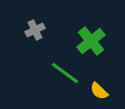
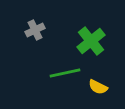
green line: rotated 48 degrees counterclockwise
yellow semicircle: moved 1 px left, 4 px up; rotated 18 degrees counterclockwise
